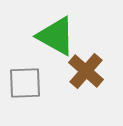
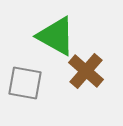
gray square: rotated 12 degrees clockwise
